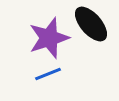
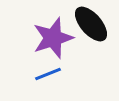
purple star: moved 4 px right
